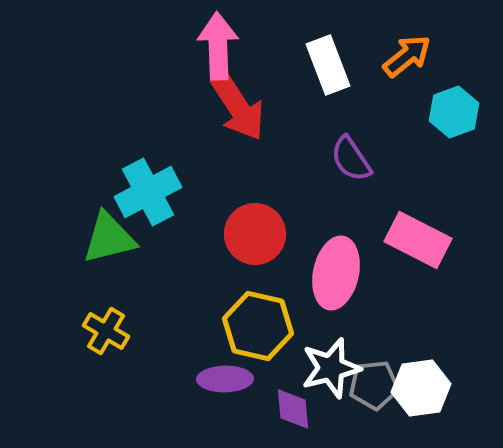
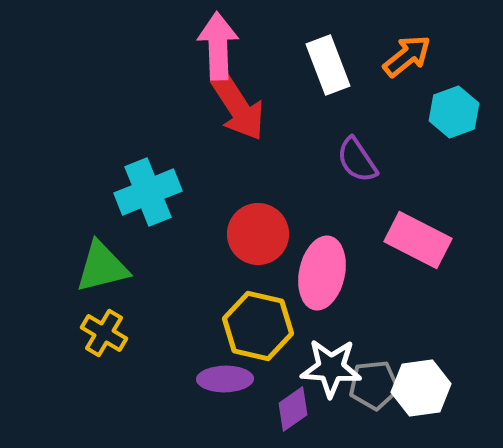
purple semicircle: moved 6 px right, 1 px down
cyan cross: rotated 6 degrees clockwise
red circle: moved 3 px right
green triangle: moved 7 px left, 29 px down
pink ellipse: moved 14 px left
yellow cross: moved 2 px left, 2 px down
white star: rotated 18 degrees clockwise
purple diamond: rotated 60 degrees clockwise
